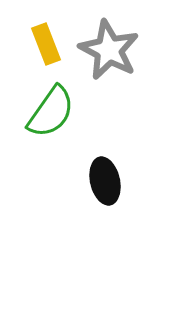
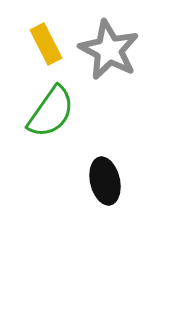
yellow rectangle: rotated 6 degrees counterclockwise
